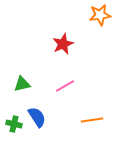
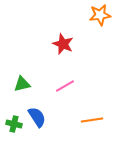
red star: rotated 25 degrees counterclockwise
